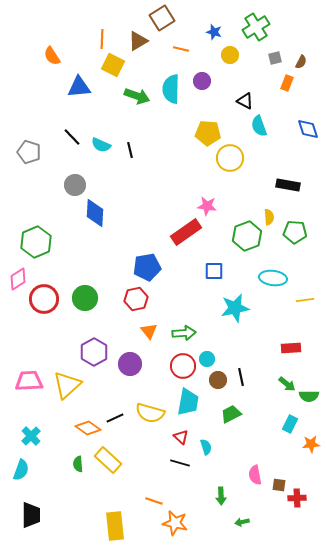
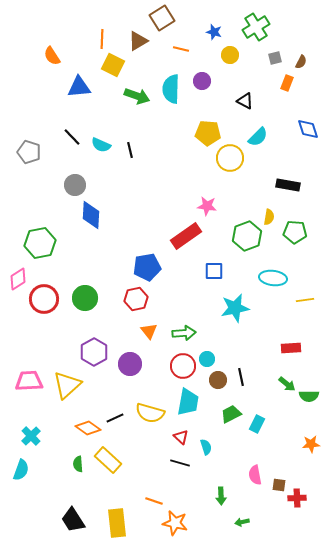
cyan semicircle at (259, 126): moved 1 px left, 11 px down; rotated 115 degrees counterclockwise
blue diamond at (95, 213): moved 4 px left, 2 px down
yellow semicircle at (269, 217): rotated 14 degrees clockwise
red rectangle at (186, 232): moved 4 px down
green hexagon at (36, 242): moved 4 px right, 1 px down; rotated 12 degrees clockwise
cyan rectangle at (290, 424): moved 33 px left
black trapezoid at (31, 515): moved 42 px right, 5 px down; rotated 148 degrees clockwise
yellow rectangle at (115, 526): moved 2 px right, 3 px up
